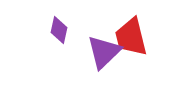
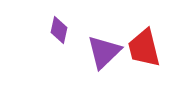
red trapezoid: moved 13 px right, 11 px down
